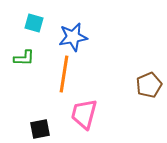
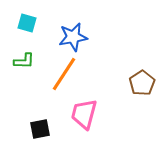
cyan square: moved 7 px left
green L-shape: moved 3 px down
orange line: rotated 24 degrees clockwise
brown pentagon: moved 7 px left, 2 px up; rotated 10 degrees counterclockwise
